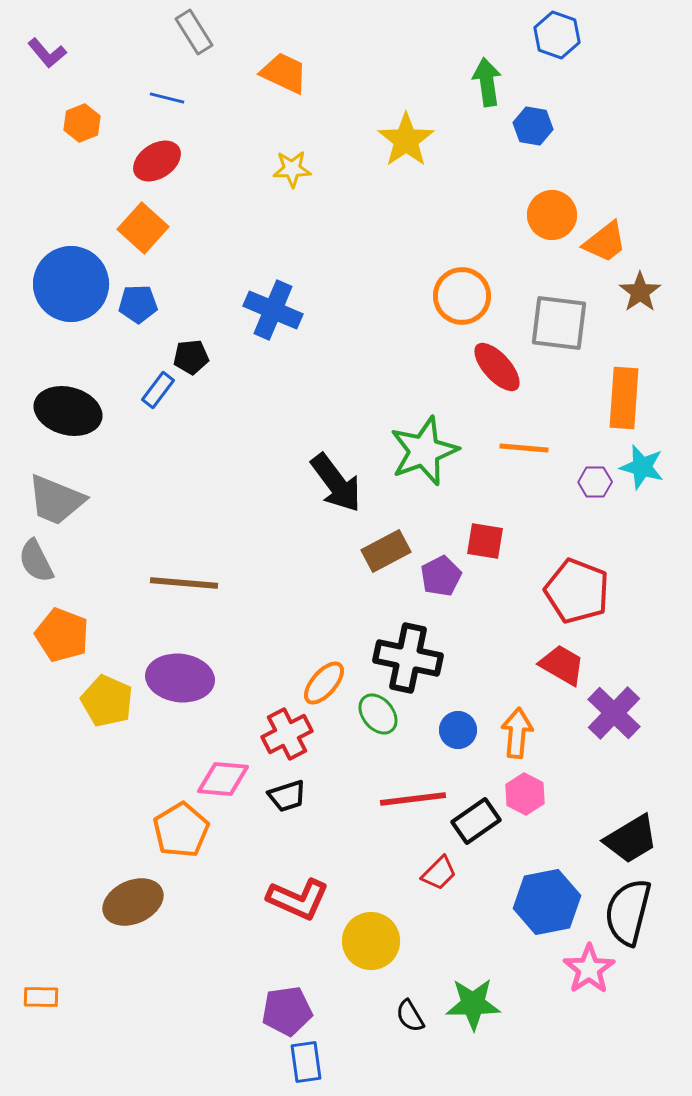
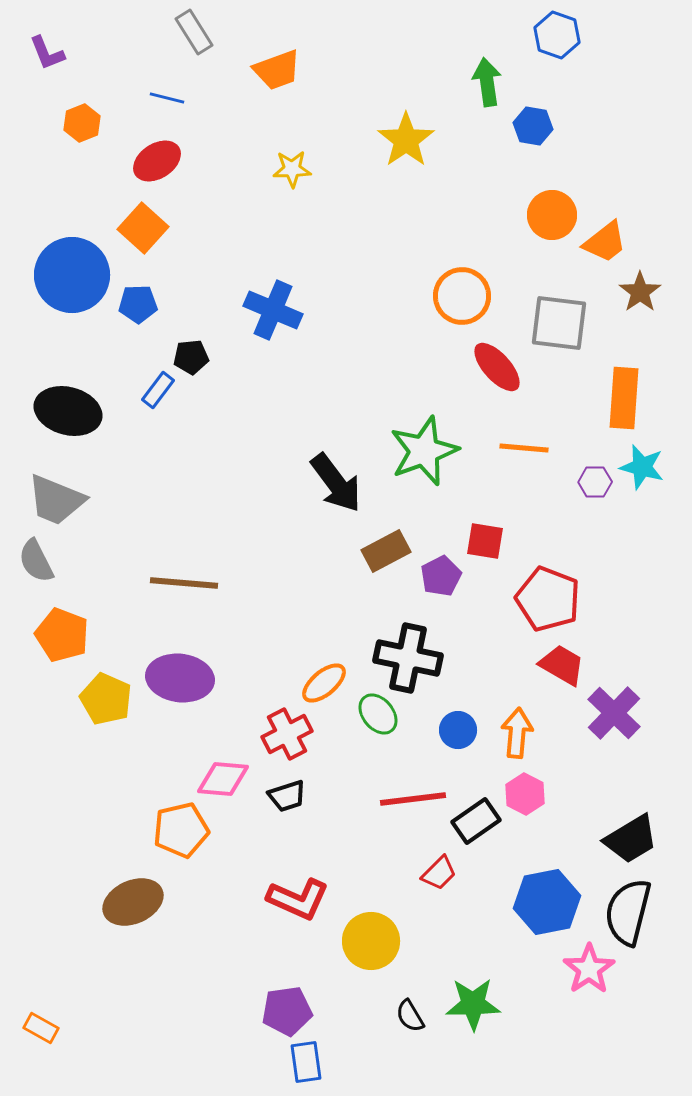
purple L-shape at (47, 53): rotated 18 degrees clockwise
orange trapezoid at (284, 73): moved 7 px left, 3 px up; rotated 135 degrees clockwise
blue circle at (71, 284): moved 1 px right, 9 px up
red pentagon at (577, 591): moved 29 px left, 8 px down
orange ellipse at (324, 683): rotated 9 degrees clockwise
yellow pentagon at (107, 701): moved 1 px left, 2 px up
orange pentagon at (181, 830): rotated 18 degrees clockwise
orange rectangle at (41, 997): moved 31 px down; rotated 28 degrees clockwise
